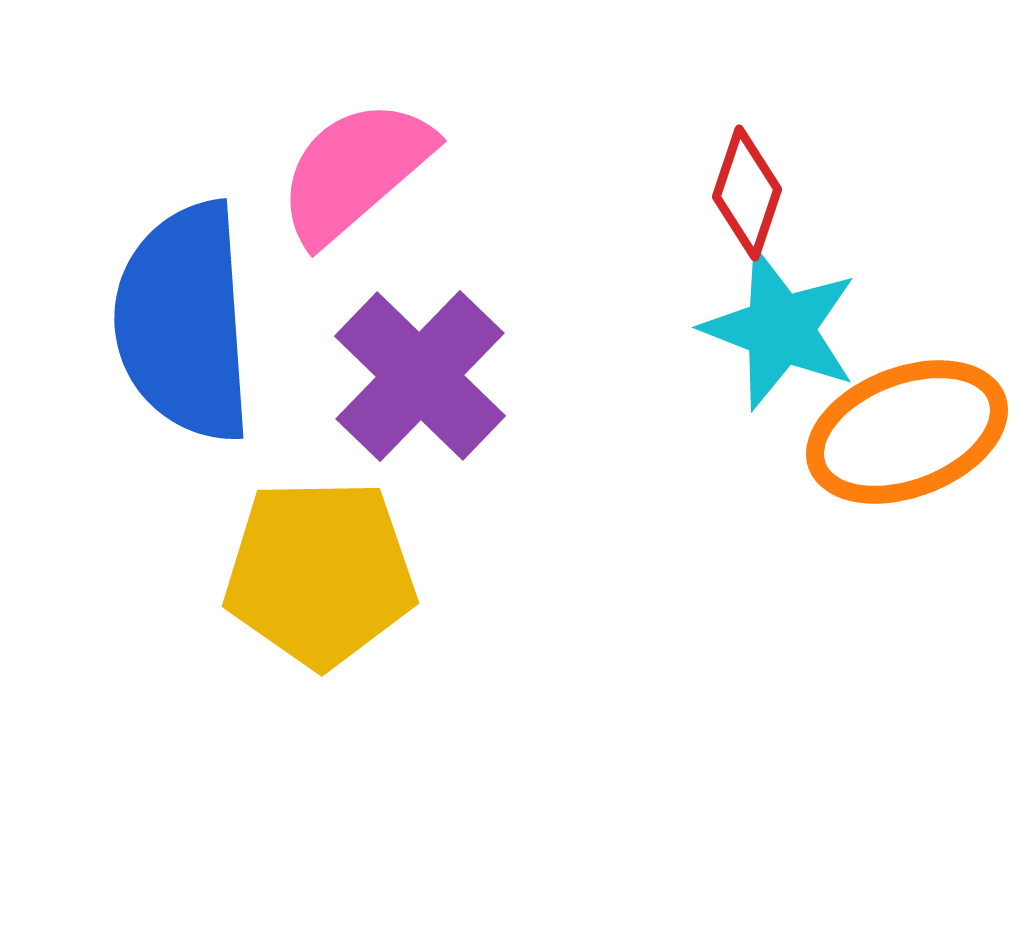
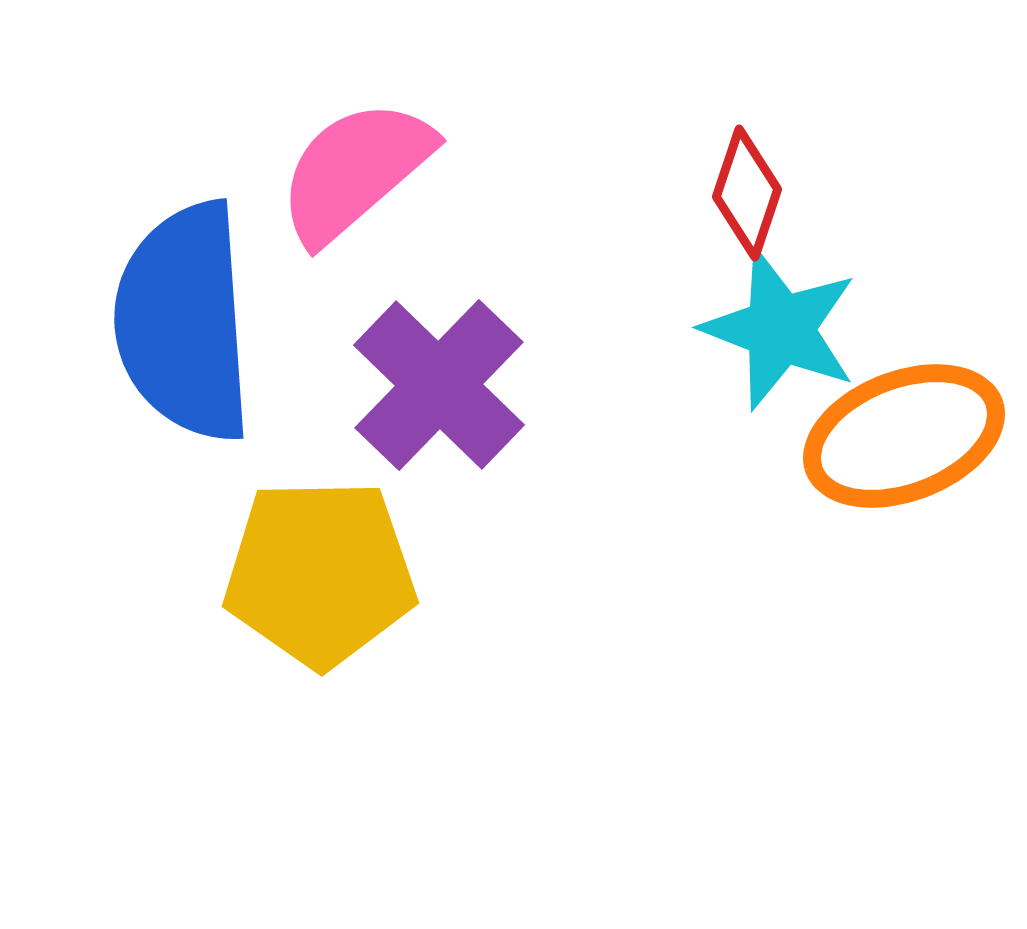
purple cross: moved 19 px right, 9 px down
orange ellipse: moved 3 px left, 4 px down
